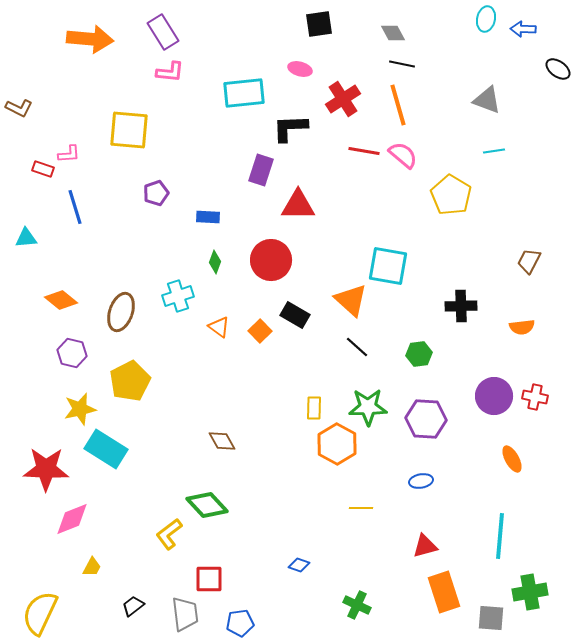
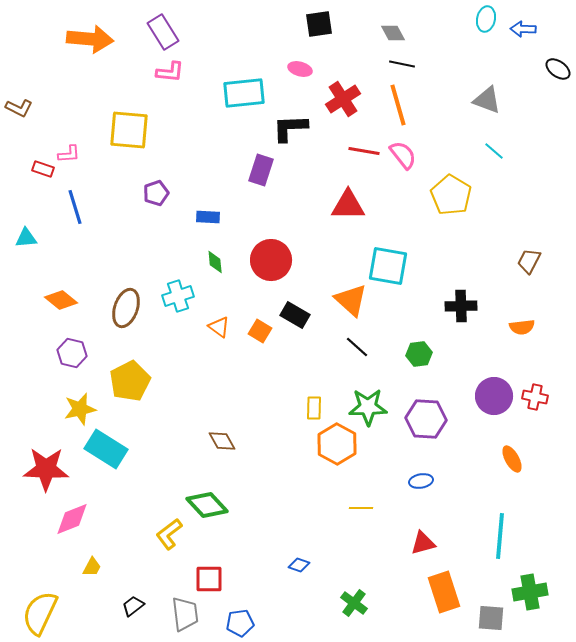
cyan line at (494, 151): rotated 50 degrees clockwise
pink semicircle at (403, 155): rotated 12 degrees clockwise
red triangle at (298, 205): moved 50 px right
green diamond at (215, 262): rotated 25 degrees counterclockwise
brown ellipse at (121, 312): moved 5 px right, 4 px up
orange square at (260, 331): rotated 15 degrees counterclockwise
red triangle at (425, 546): moved 2 px left, 3 px up
green cross at (357, 605): moved 3 px left, 2 px up; rotated 12 degrees clockwise
